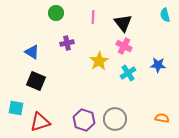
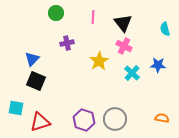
cyan semicircle: moved 14 px down
blue triangle: moved 7 px down; rotated 42 degrees clockwise
cyan cross: moved 4 px right; rotated 14 degrees counterclockwise
